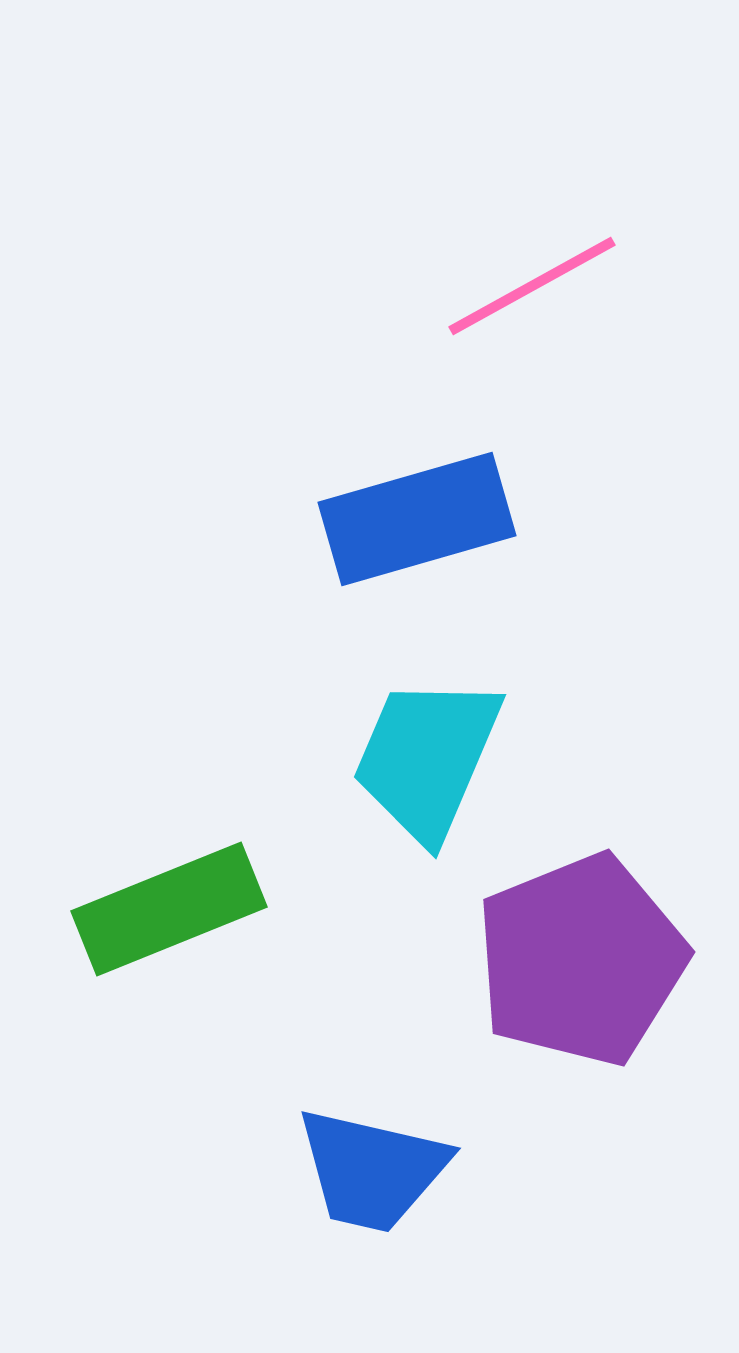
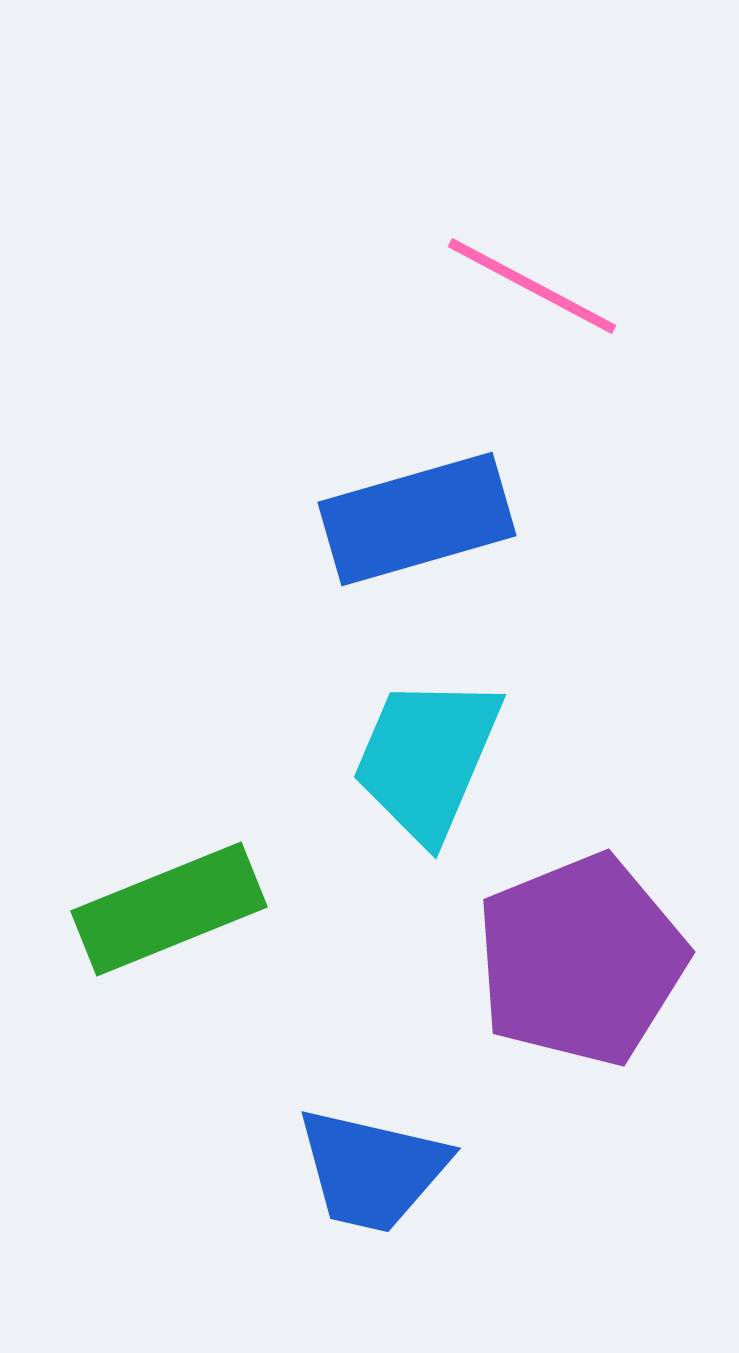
pink line: rotated 57 degrees clockwise
